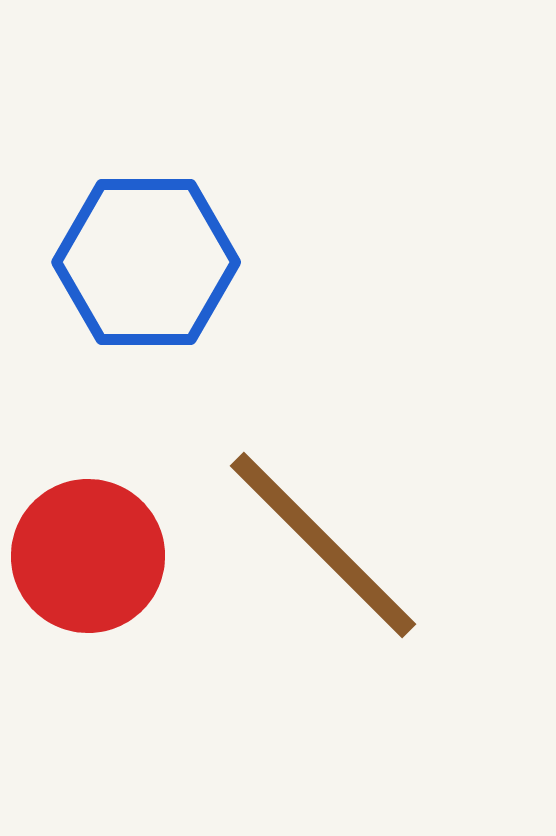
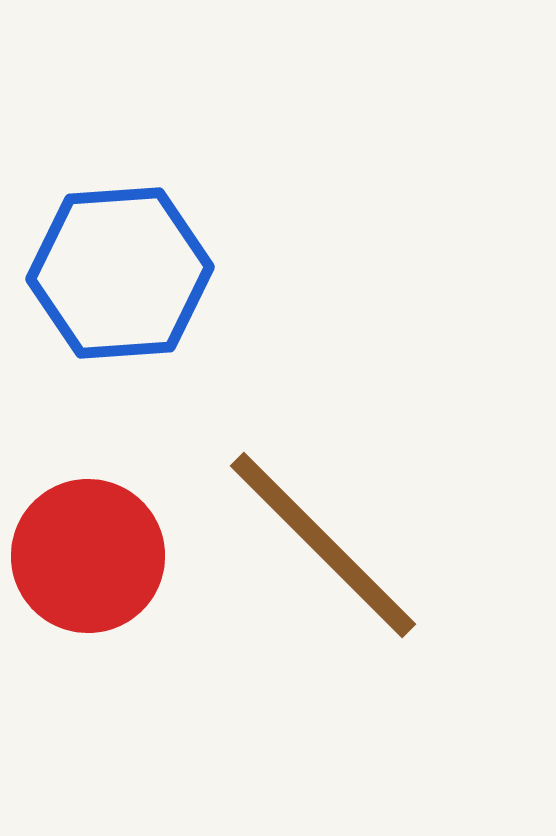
blue hexagon: moved 26 px left, 11 px down; rotated 4 degrees counterclockwise
